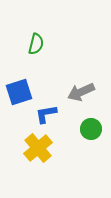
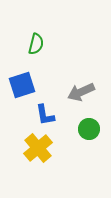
blue square: moved 3 px right, 7 px up
blue L-shape: moved 1 px left, 1 px down; rotated 90 degrees counterclockwise
green circle: moved 2 px left
